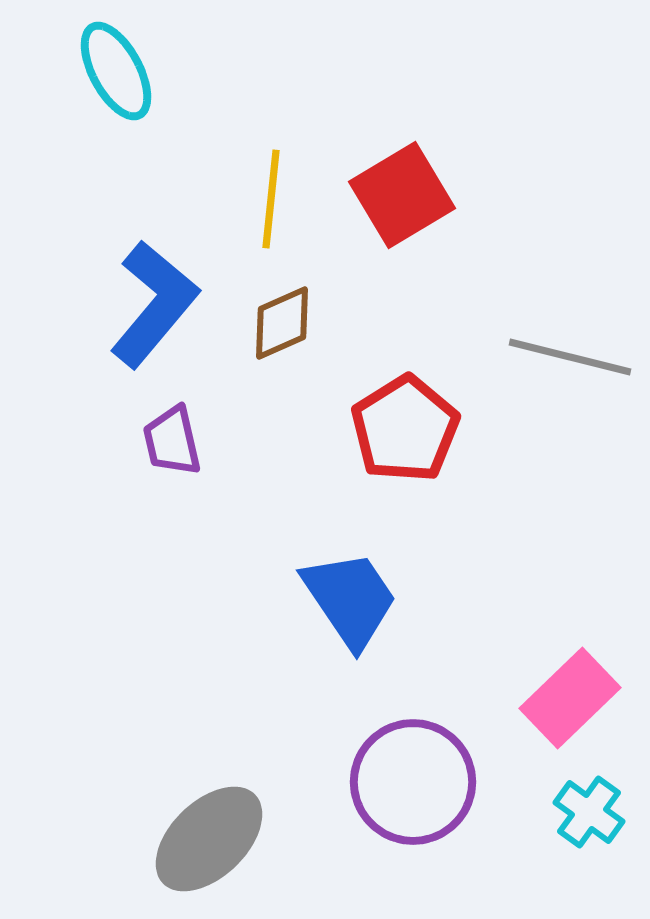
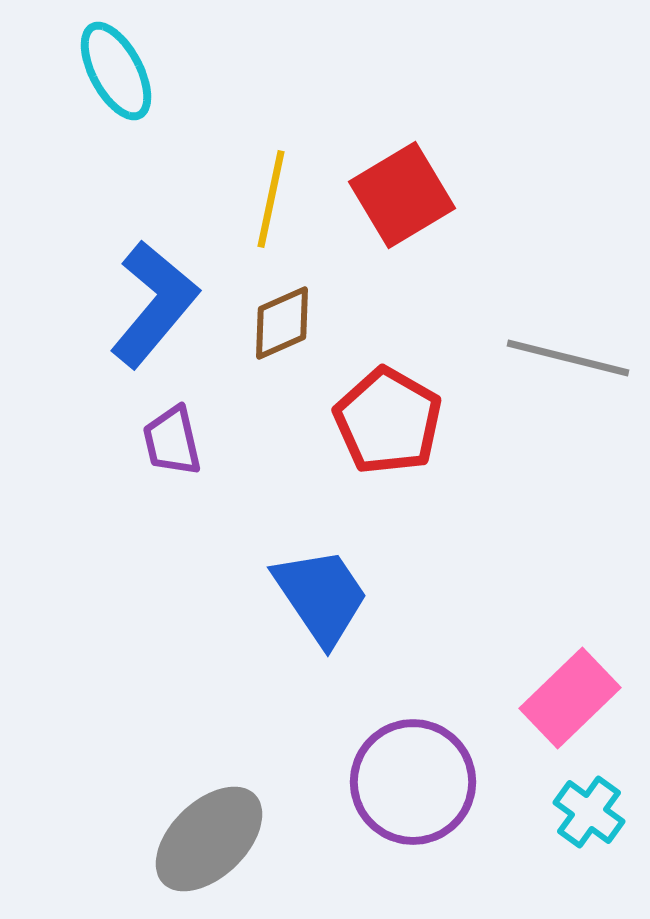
yellow line: rotated 6 degrees clockwise
gray line: moved 2 px left, 1 px down
red pentagon: moved 17 px left, 8 px up; rotated 10 degrees counterclockwise
blue trapezoid: moved 29 px left, 3 px up
